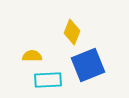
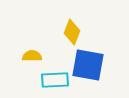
blue square: rotated 32 degrees clockwise
cyan rectangle: moved 7 px right
